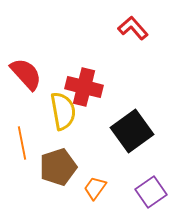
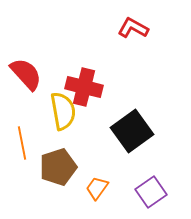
red L-shape: rotated 20 degrees counterclockwise
orange trapezoid: moved 2 px right
